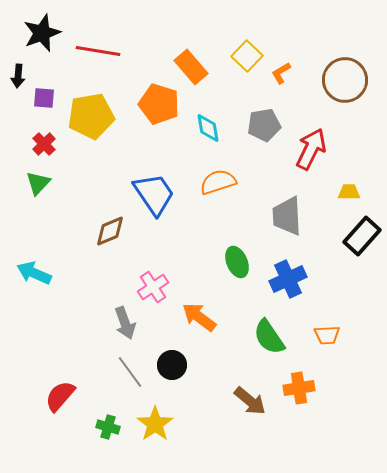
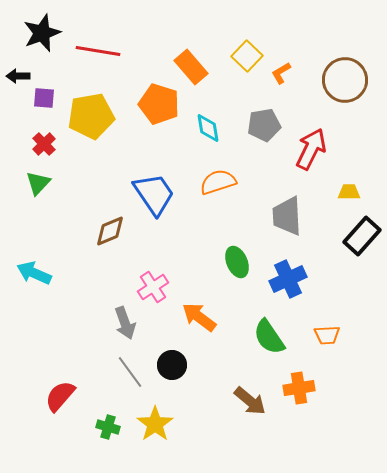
black arrow: rotated 85 degrees clockwise
